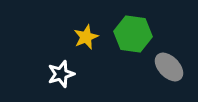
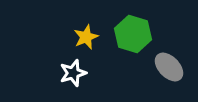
green hexagon: rotated 9 degrees clockwise
white star: moved 12 px right, 1 px up
